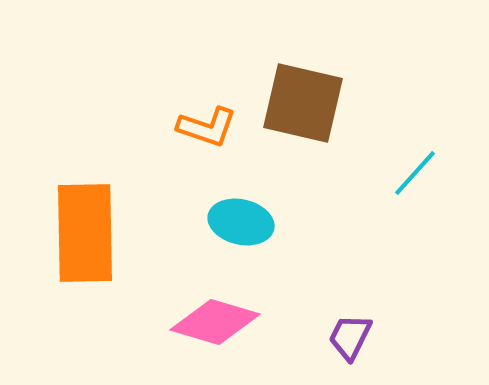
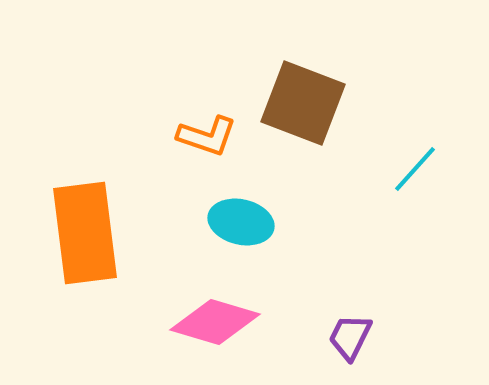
brown square: rotated 8 degrees clockwise
orange L-shape: moved 9 px down
cyan line: moved 4 px up
orange rectangle: rotated 6 degrees counterclockwise
